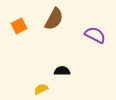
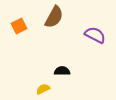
brown semicircle: moved 2 px up
yellow semicircle: moved 2 px right
